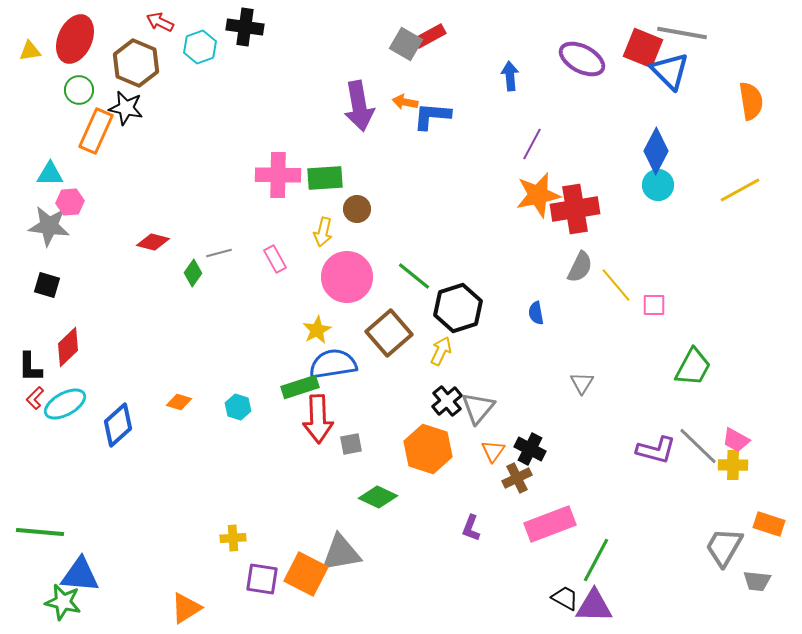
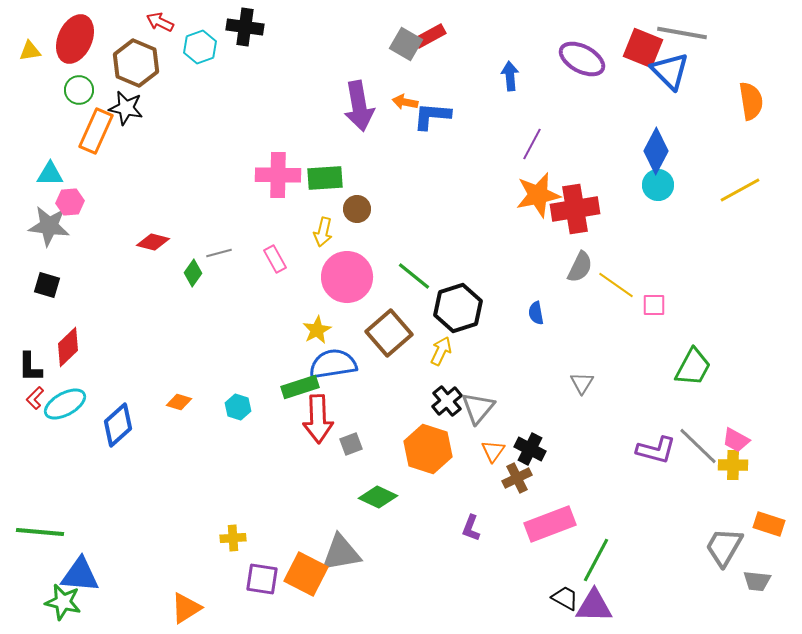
yellow line at (616, 285): rotated 15 degrees counterclockwise
gray square at (351, 444): rotated 10 degrees counterclockwise
